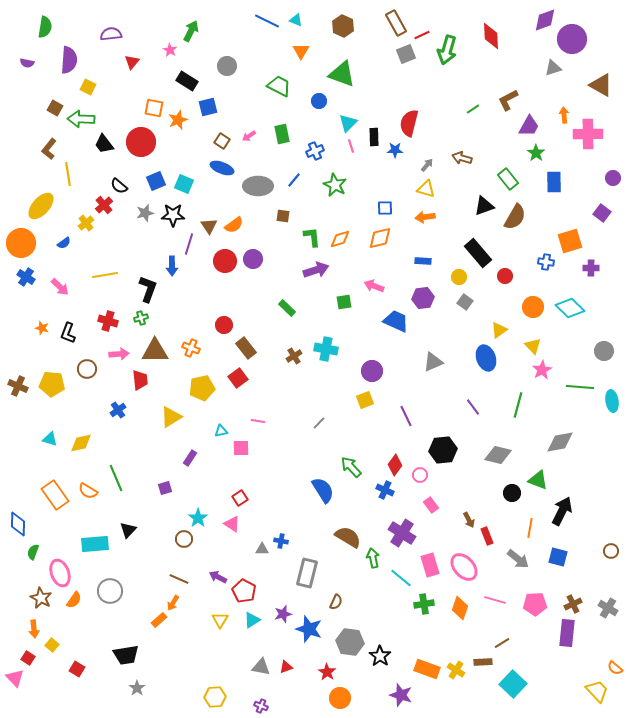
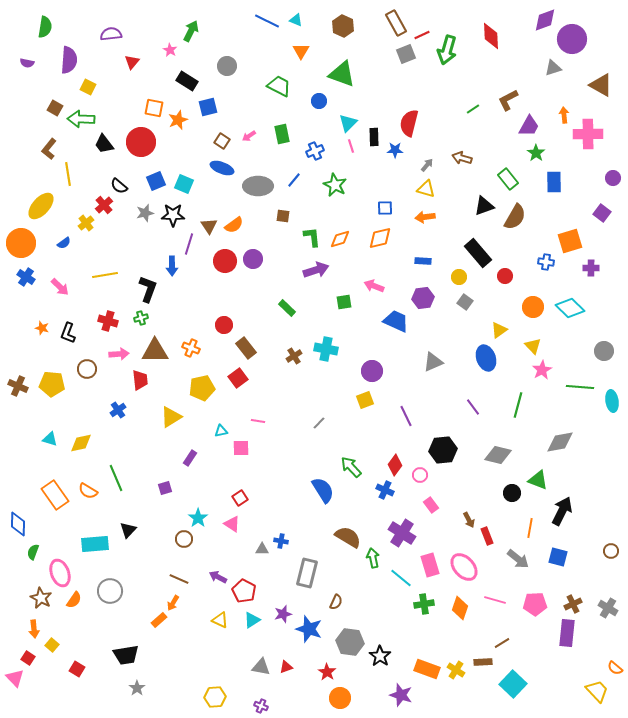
yellow triangle at (220, 620): rotated 36 degrees counterclockwise
